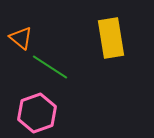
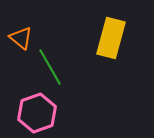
yellow rectangle: rotated 24 degrees clockwise
green line: rotated 27 degrees clockwise
